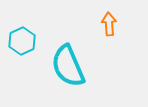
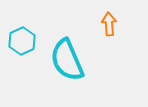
cyan semicircle: moved 1 px left, 6 px up
